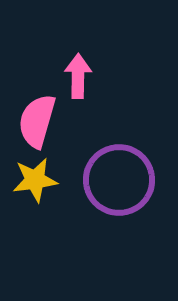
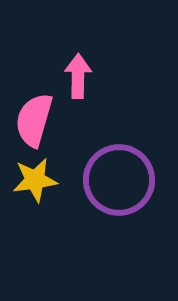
pink semicircle: moved 3 px left, 1 px up
